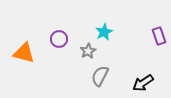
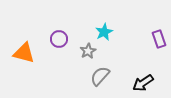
purple rectangle: moved 3 px down
gray semicircle: rotated 15 degrees clockwise
